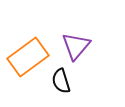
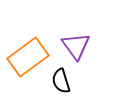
purple triangle: rotated 16 degrees counterclockwise
